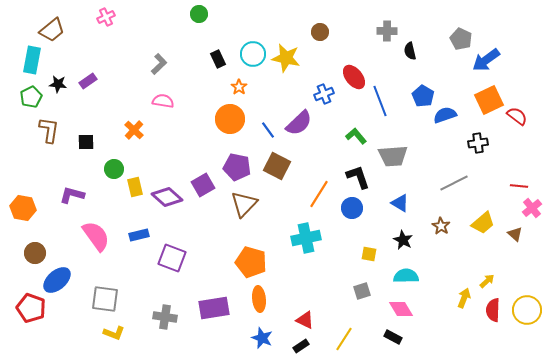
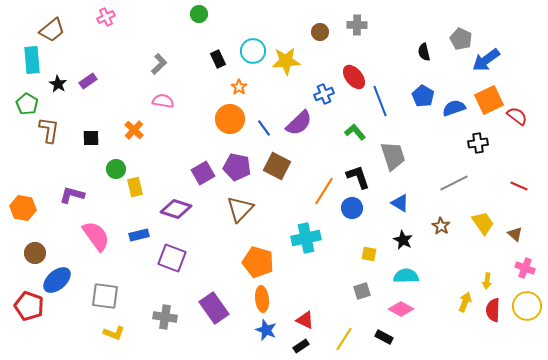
gray cross at (387, 31): moved 30 px left, 6 px up
black semicircle at (410, 51): moved 14 px right, 1 px down
cyan circle at (253, 54): moved 3 px up
yellow star at (286, 58): moved 3 px down; rotated 16 degrees counterclockwise
cyan rectangle at (32, 60): rotated 16 degrees counterclockwise
black star at (58, 84): rotated 24 degrees clockwise
green pentagon at (31, 97): moved 4 px left, 7 px down; rotated 15 degrees counterclockwise
blue semicircle at (445, 115): moved 9 px right, 7 px up
blue line at (268, 130): moved 4 px left, 2 px up
green L-shape at (356, 136): moved 1 px left, 4 px up
black square at (86, 142): moved 5 px right, 4 px up
gray trapezoid at (393, 156): rotated 104 degrees counterclockwise
green circle at (114, 169): moved 2 px right
purple square at (203, 185): moved 12 px up
red line at (519, 186): rotated 18 degrees clockwise
orange line at (319, 194): moved 5 px right, 3 px up
purple diamond at (167, 197): moved 9 px right, 12 px down; rotated 24 degrees counterclockwise
brown triangle at (244, 204): moved 4 px left, 5 px down
pink cross at (532, 208): moved 7 px left, 60 px down; rotated 30 degrees counterclockwise
yellow trapezoid at (483, 223): rotated 85 degrees counterclockwise
orange pentagon at (251, 262): moved 7 px right
yellow arrow at (487, 281): rotated 140 degrees clockwise
yellow arrow at (464, 298): moved 1 px right, 4 px down
gray square at (105, 299): moved 3 px up
orange ellipse at (259, 299): moved 3 px right
red pentagon at (31, 308): moved 2 px left, 2 px up
purple rectangle at (214, 308): rotated 64 degrees clockwise
pink diamond at (401, 309): rotated 30 degrees counterclockwise
yellow circle at (527, 310): moved 4 px up
black rectangle at (393, 337): moved 9 px left
blue star at (262, 338): moved 4 px right, 8 px up
